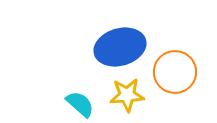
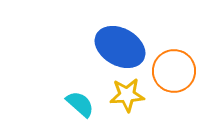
blue ellipse: rotated 45 degrees clockwise
orange circle: moved 1 px left, 1 px up
